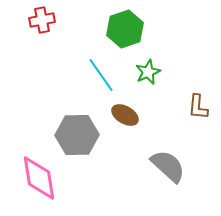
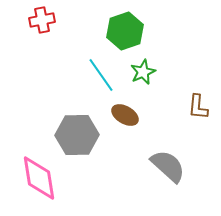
green hexagon: moved 2 px down
green star: moved 5 px left
